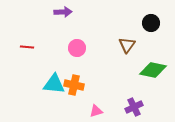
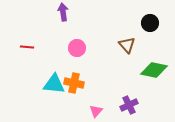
purple arrow: rotated 96 degrees counterclockwise
black circle: moved 1 px left
brown triangle: rotated 18 degrees counterclockwise
green diamond: moved 1 px right
orange cross: moved 2 px up
purple cross: moved 5 px left, 2 px up
pink triangle: rotated 32 degrees counterclockwise
